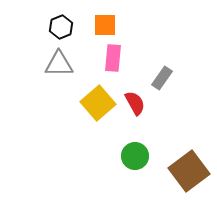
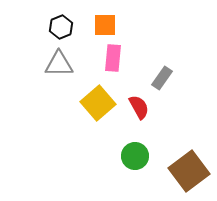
red semicircle: moved 4 px right, 4 px down
